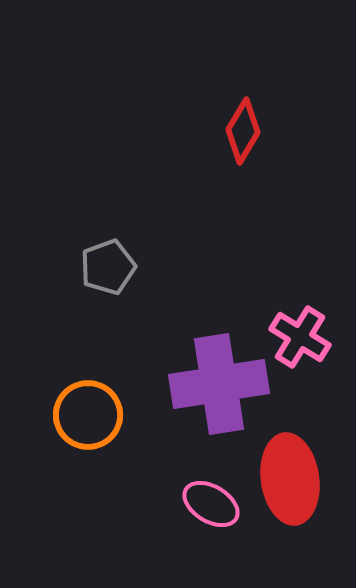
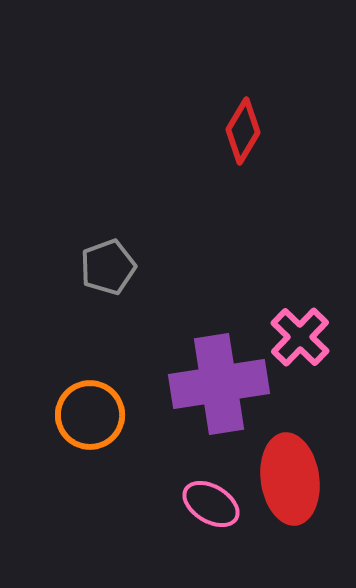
pink cross: rotated 12 degrees clockwise
orange circle: moved 2 px right
